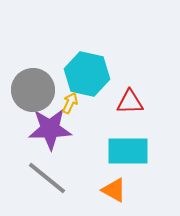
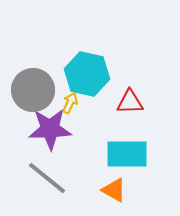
cyan rectangle: moved 1 px left, 3 px down
